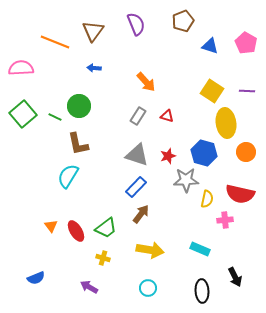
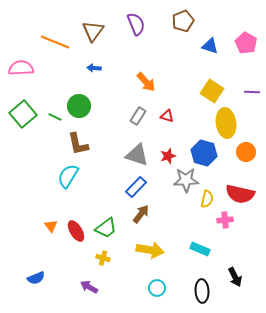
purple line: moved 5 px right, 1 px down
cyan circle: moved 9 px right
